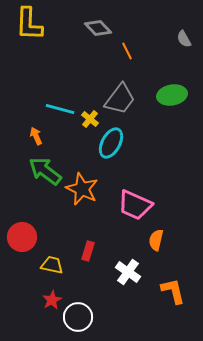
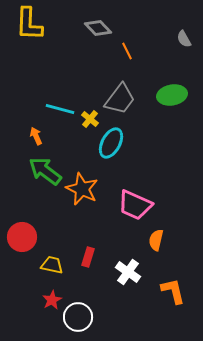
red rectangle: moved 6 px down
